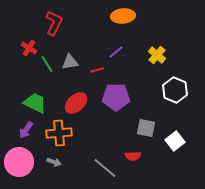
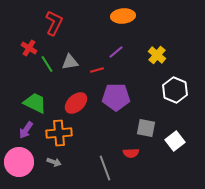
red semicircle: moved 2 px left, 3 px up
gray line: rotated 30 degrees clockwise
